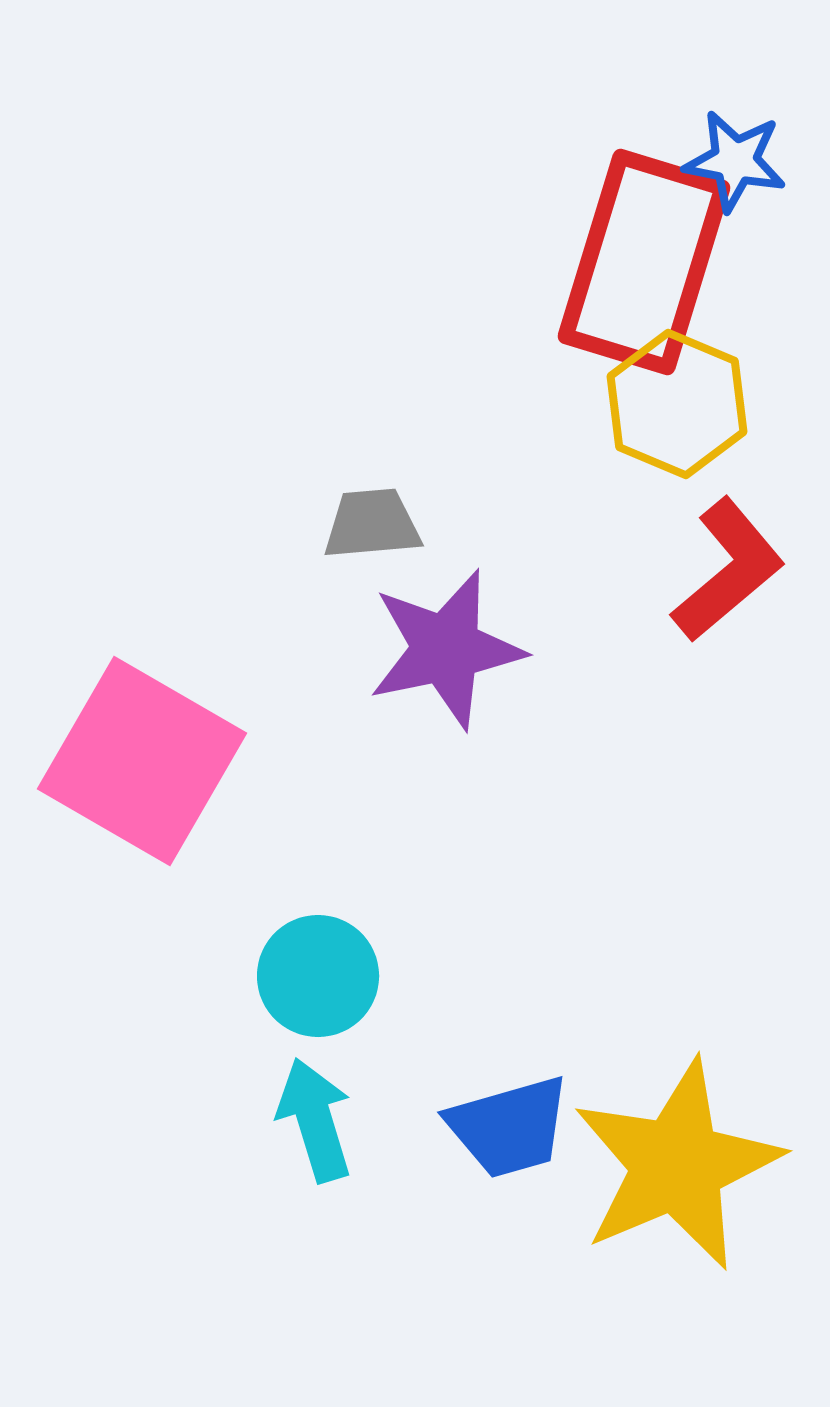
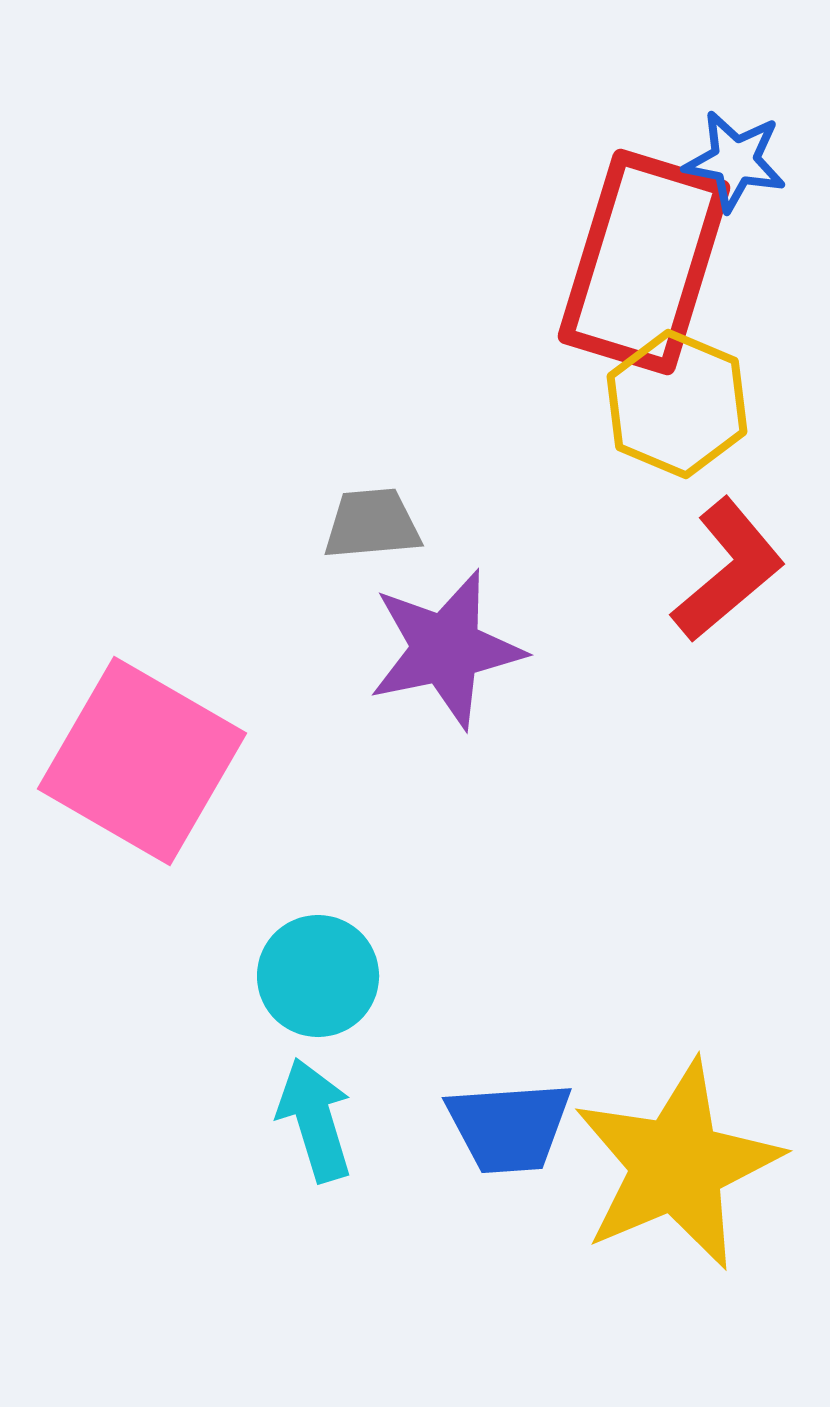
blue trapezoid: rotated 12 degrees clockwise
